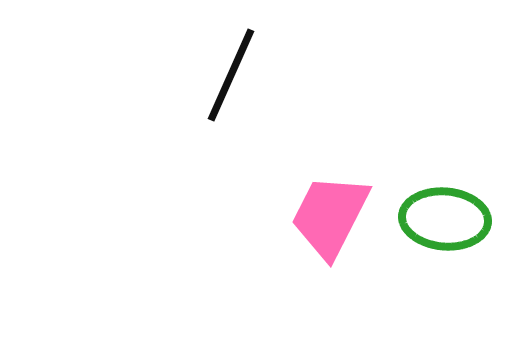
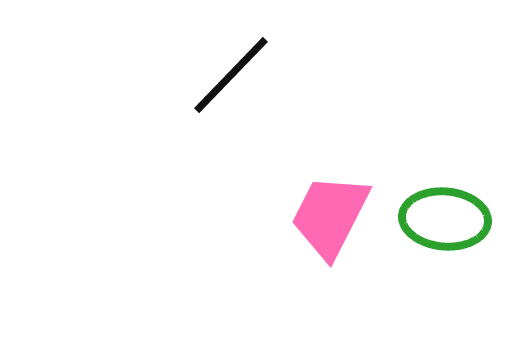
black line: rotated 20 degrees clockwise
